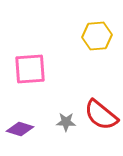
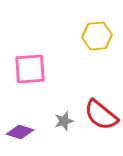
gray star: moved 2 px left, 1 px up; rotated 18 degrees counterclockwise
purple diamond: moved 3 px down
